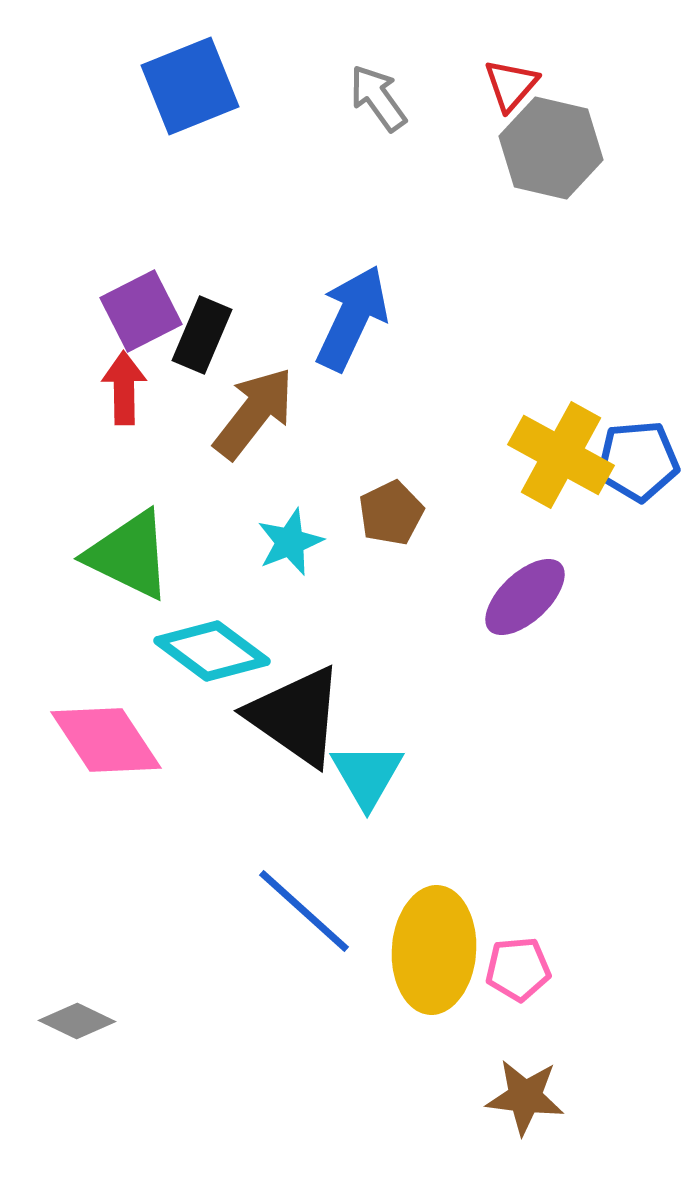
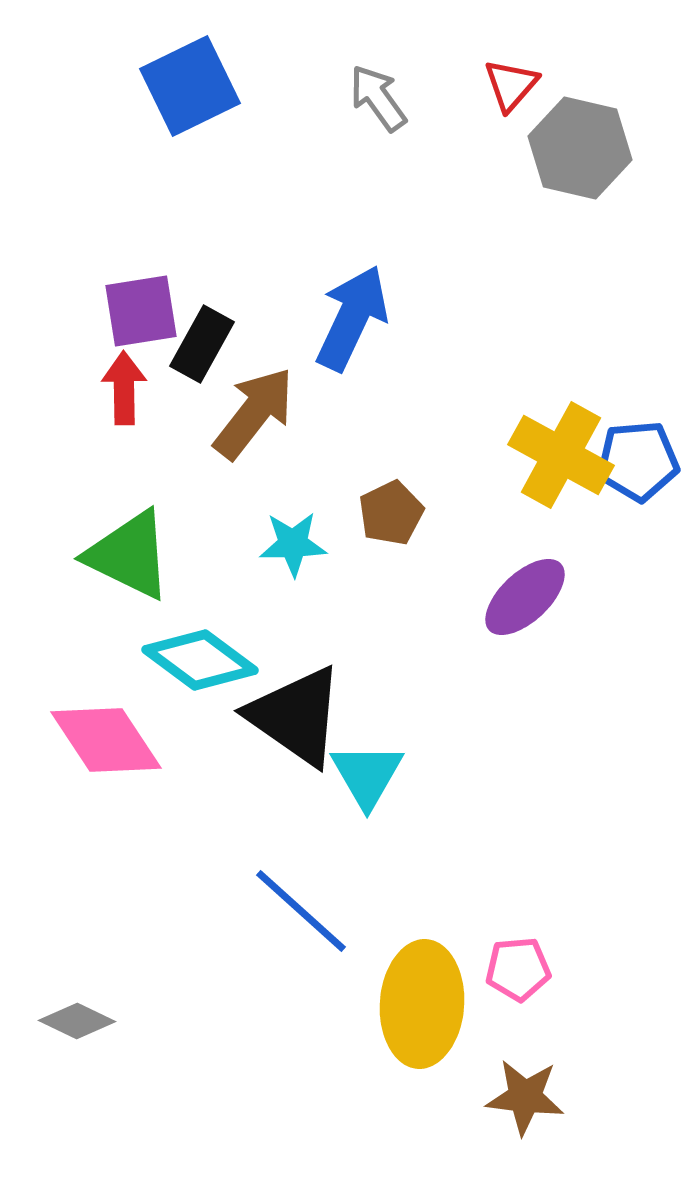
blue square: rotated 4 degrees counterclockwise
gray hexagon: moved 29 px right
purple square: rotated 18 degrees clockwise
black rectangle: moved 9 px down; rotated 6 degrees clockwise
cyan star: moved 3 px right, 2 px down; rotated 20 degrees clockwise
cyan diamond: moved 12 px left, 9 px down
blue line: moved 3 px left
yellow ellipse: moved 12 px left, 54 px down
